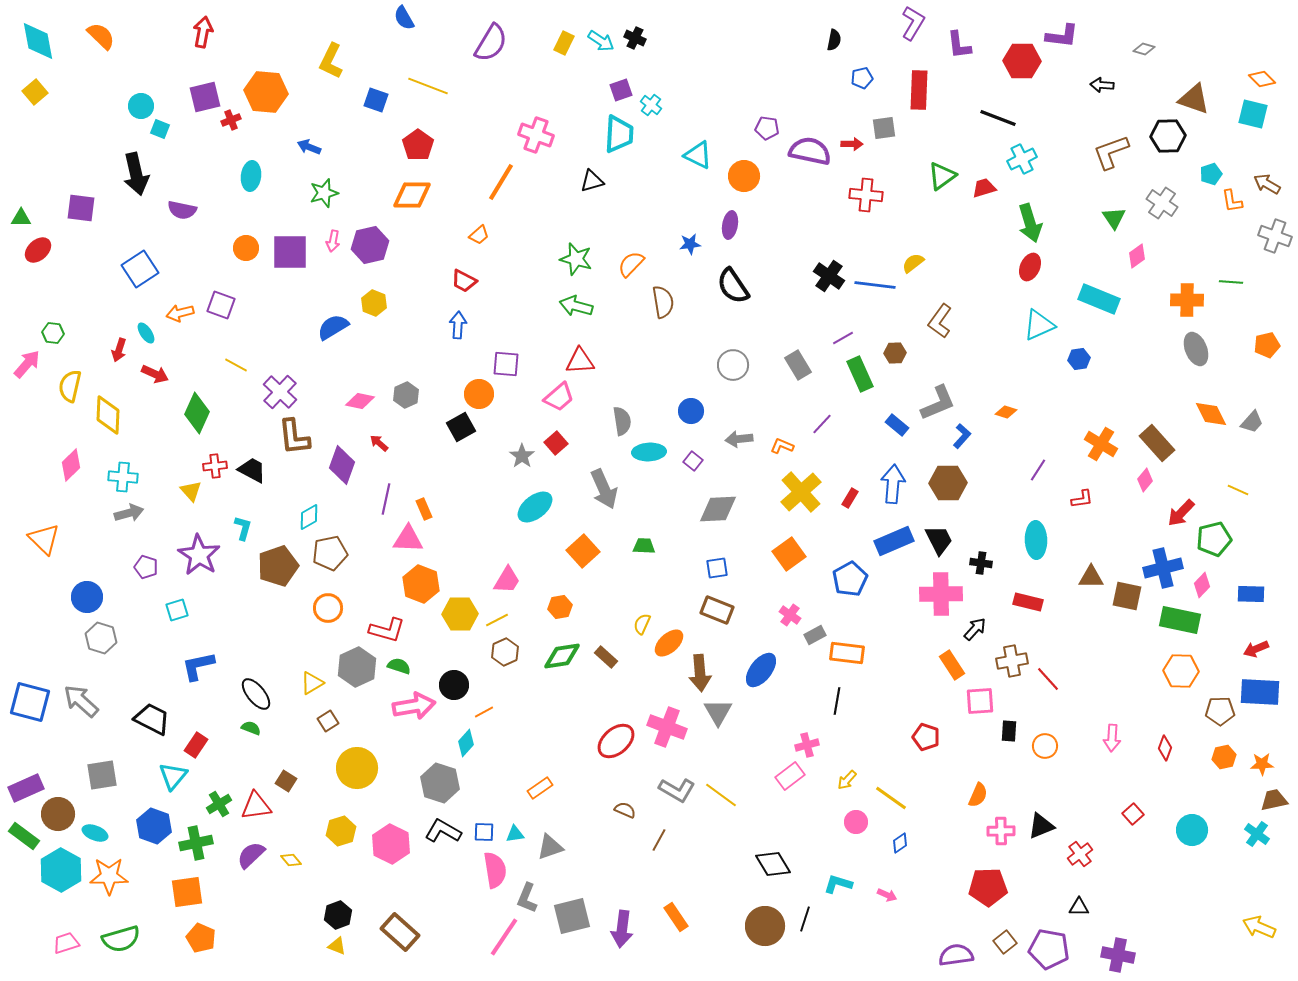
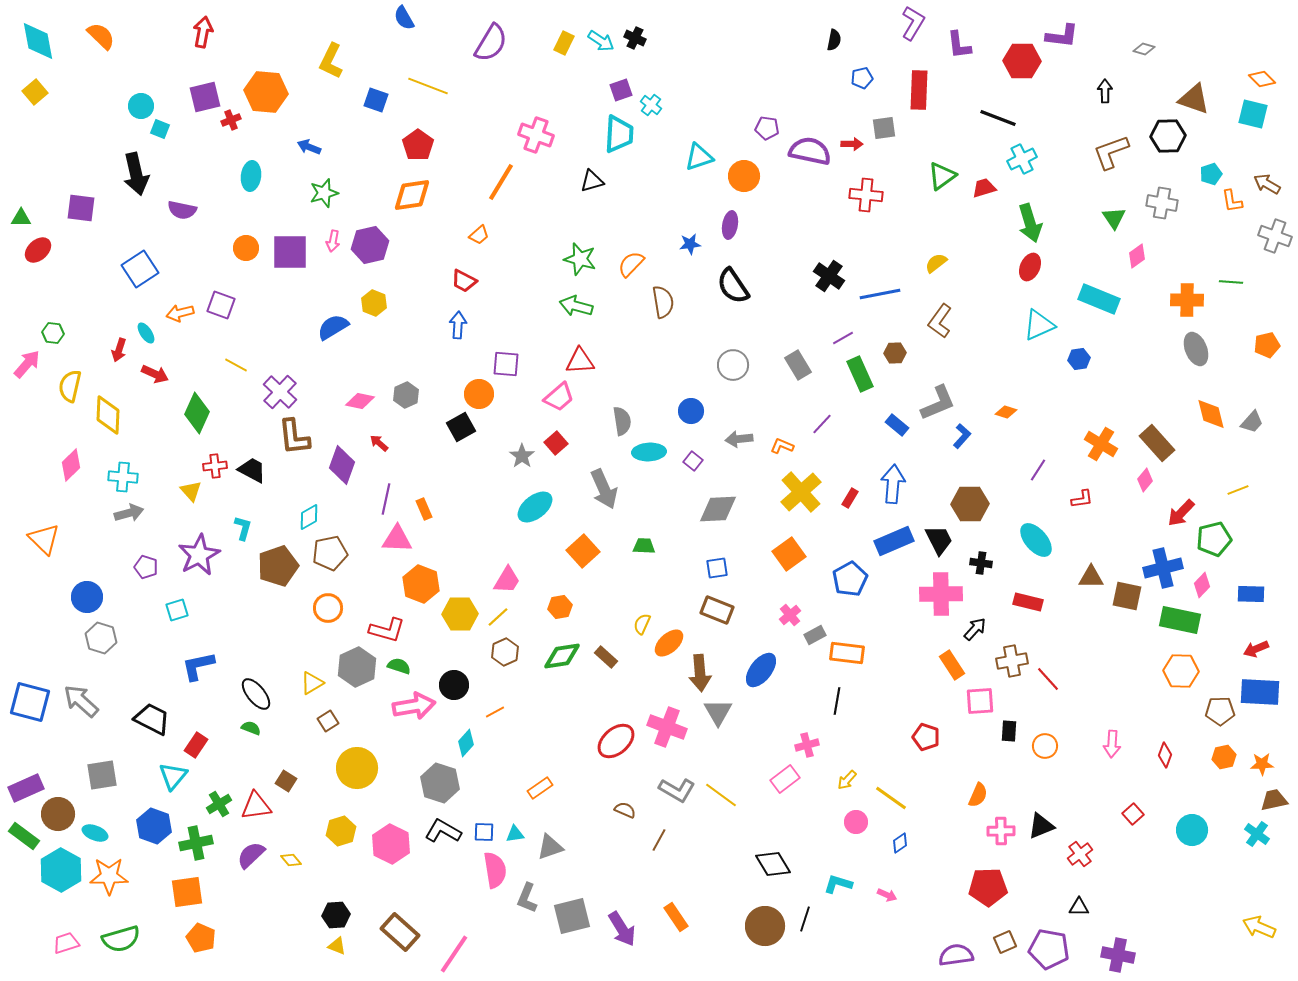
black arrow at (1102, 85): moved 3 px right, 6 px down; rotated 85 degrees clockwise
cyan triangle at (698, 155): moved 1 px right, 2 px down; rotated 44 degrees counterclockwise
orange diamond at (412, 195): rotated 9 degrees counterclockwise
gray cross at (1162, 203): rotated 24 degrees counterclockwise
green star at (576, 259): moved 4 px right
yellow semicircle at (913, 263): moved 23 px right
blue line at (875, 285): moved 5 px right, 9 px down; rotated 18 degrees counterclockwise
orange diamond at (1211, 414): rotated 12 degrees clockwise
brown hexagon at (948, 483): moved 22 px right, 21 px down
yellow line at (1238, 490): rotated 45 degrees counterclockwise
pink triangle at (408, 539): moved 11 px left
cyan ellipse at (1036, 540): rotated 39 degrees counterclockwise
purple star at (199, 555): rotated 12 degrees clockwise
pink cross at (790, 615): rotated 15 degrees clockwise
yellow line at (497, 620): moved 1 px right, 3 px up; rotated 15 degrees counterclockwise
orange line at (484, 712): moved 11 px right
pink arrow at (1112, 738): moved 6 px down
red diamond at (1165, 748): moved 7 px down
pink rectangle at (790, 776): moved 5 px left, 3 px down
black hexagon at (338, 915): moved 2 px left; rotated 16 degrees clockwise
purple arrow at (622, 929): rotated 39 degrees counterclockwise
pink line at (504, 937): moved 50 px left, 17 px down
brown square at (1005, 942): rotated 15 degrees clockwise
